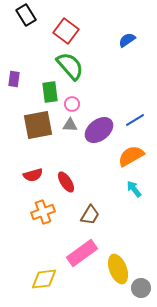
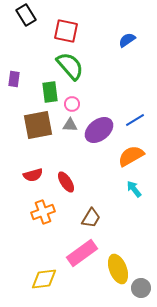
red square: rotated 25 degrees counterclockwise
brown trapezoid: moved 1 px right, 3 px down
